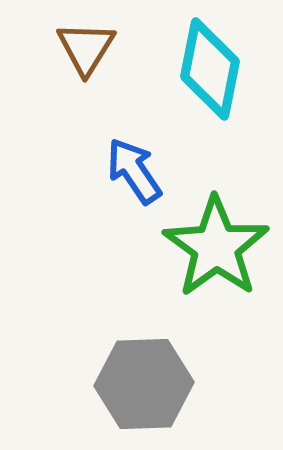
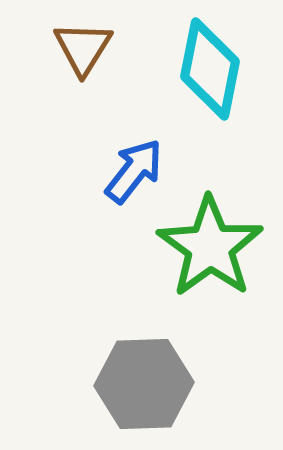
brown triangle: moved 3 px left
blue arrow: rotated 72 degrees clockwise
green star: moved 6 px left
